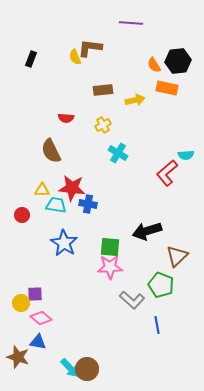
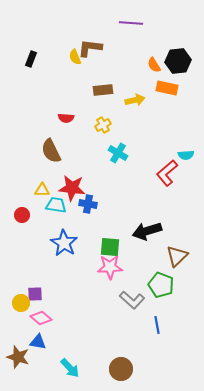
brown circle: moved 34 px right
